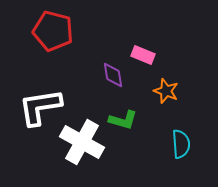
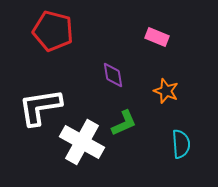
pink rectangle: moved 14 px right, 18 px up
green L-shape: moved 1 px right, 3 px down; rotated 40 degrees counterclockwise
